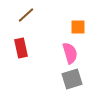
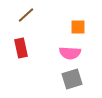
pink semicircle: rotated 110 degrees clockwise
